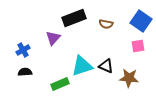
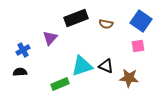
black rectangle: moved 2 px right
purple triangle: moved 3 px left
black semicircle: moved 5 px left
